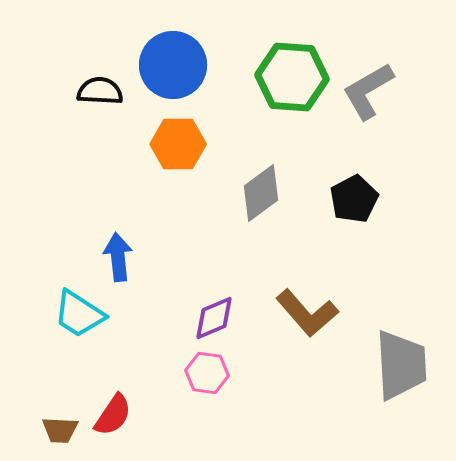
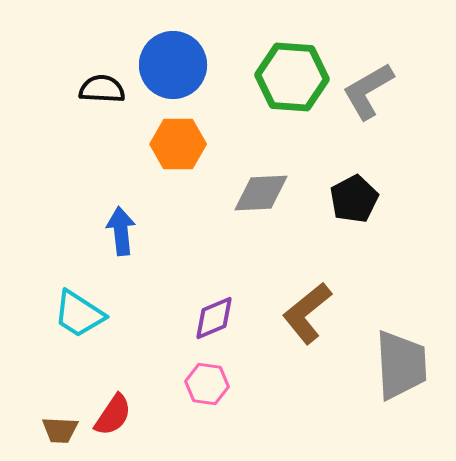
black semicircle: moved 2 px right, 2 px up
gray diamond: rotated 34 degrees clockwise
blue arrow: moved 3 px right, 26 px up
brown L-shape: rotated 92 degrees clockwise
pink hexagon: moved 11 px down
